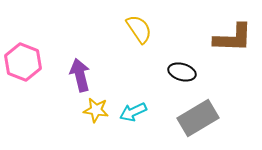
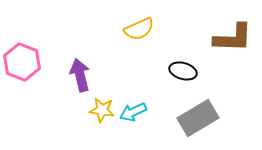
yellow semicircle: rotated 100 degrees clockwise
pink hexagon: moved 1 px left
black ellipse: moved 1 px right, 1 px up
yellow star: moved 6 px right
